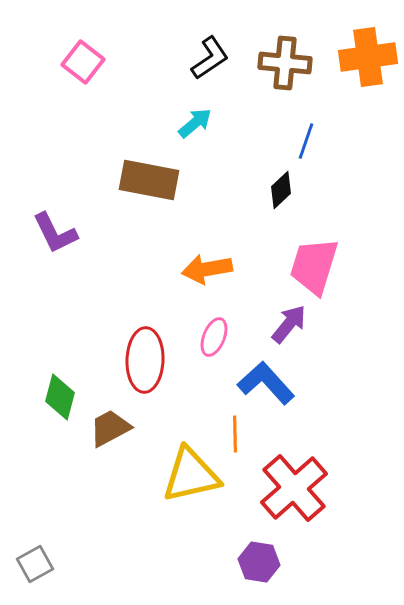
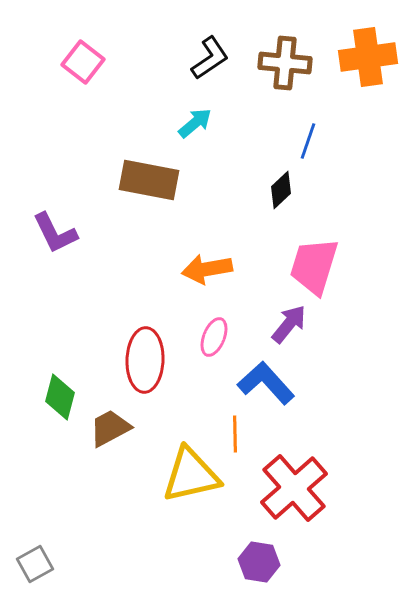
blue line: moved 2 px right
